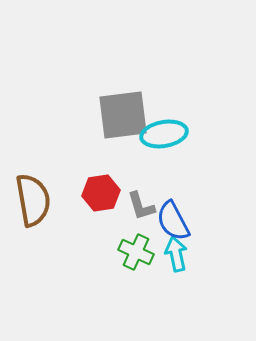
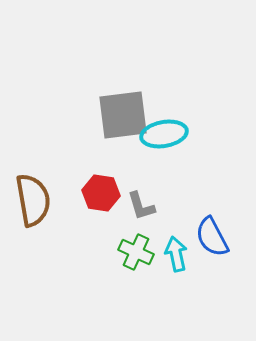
red hexagon: rotated 18 degrees clockwise
blue semicircle: moved 39 px right, 16 px down
